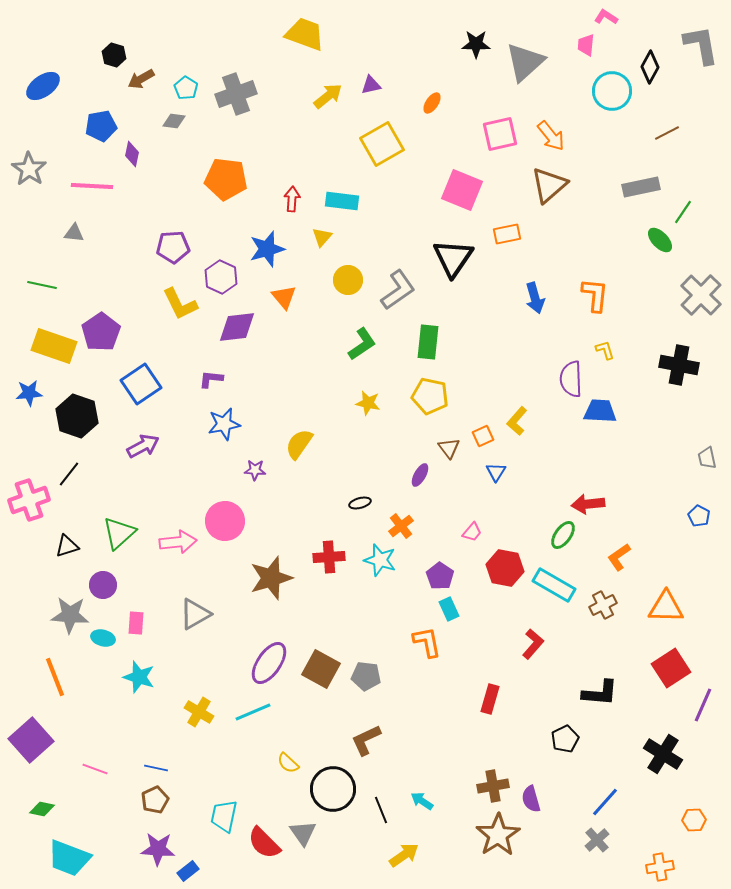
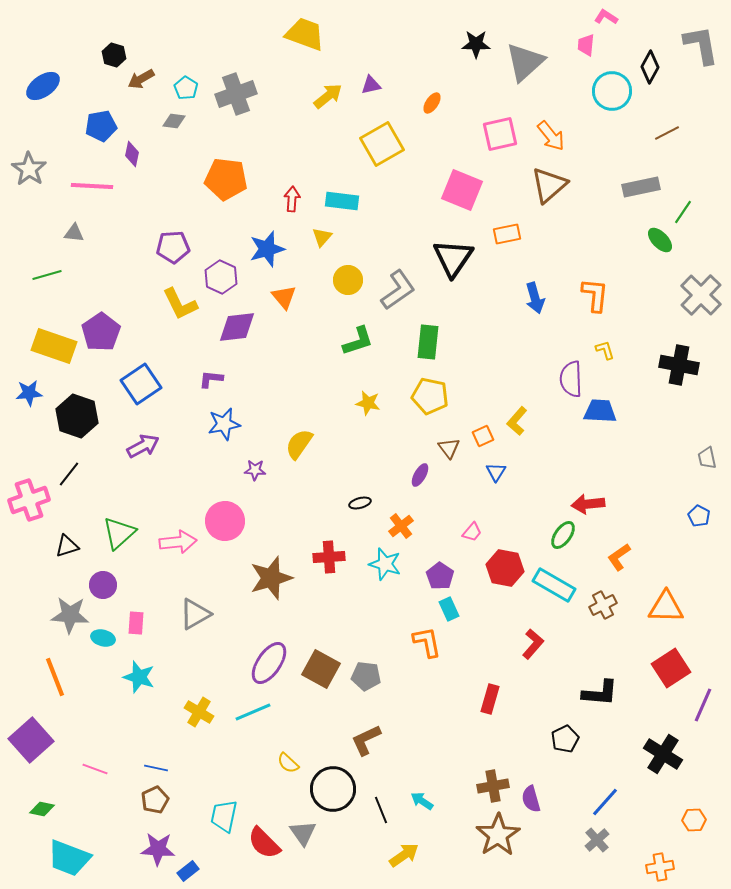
green line at (42, 285): moved 5 px right, 10 px up; rotated 28 degrees counterclockwise
green L-shape at (362, 344): moved 4 px left, 3 px up; rotated 16 degrees clockwise
cyan star at (380, 560): moved 5 px right, 4 px down
